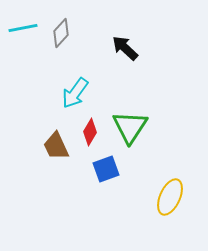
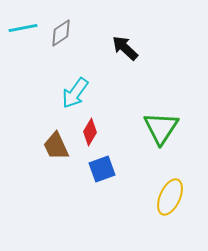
gray diamond: rotated 12 degrees clockwise
green triangle: moved 31 px right, 1 px down
blue square: moved 4 px left
